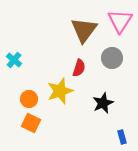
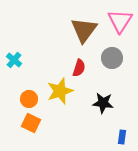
black star: rotated 30 degrees clockwise
blue rectangle: rotated 24 degrees clockwise
